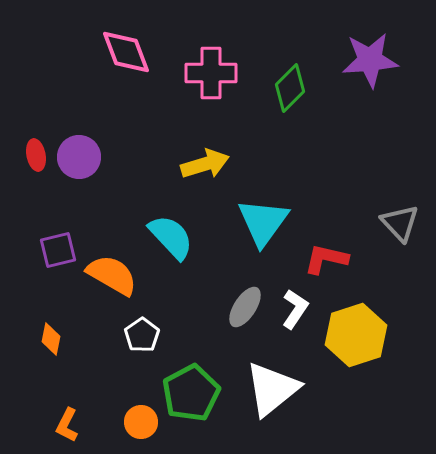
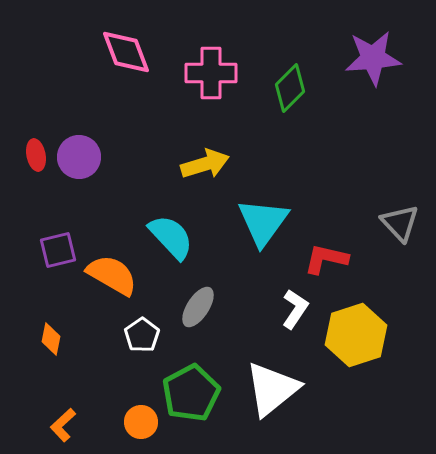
purple star: moved 3 px right, 2 px up
gray ellipse: moved 47 px left
orange L-shape: moved 4 px left; rotated 20 degrees clockwise
